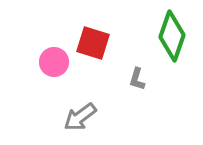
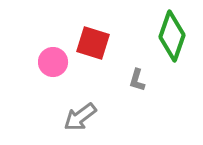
pink circle: moved 1 px left
gray L-shape: moved 1 px down
